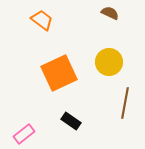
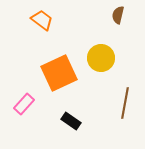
brown semicircle: moved 8 px right, 2 px down; rotated 102 degrees counterclockwise
yellow circle: moved 8 px left, 4 px up
pink rectangle: moved 30 px up; rotated 10 degrees counterclockwise
